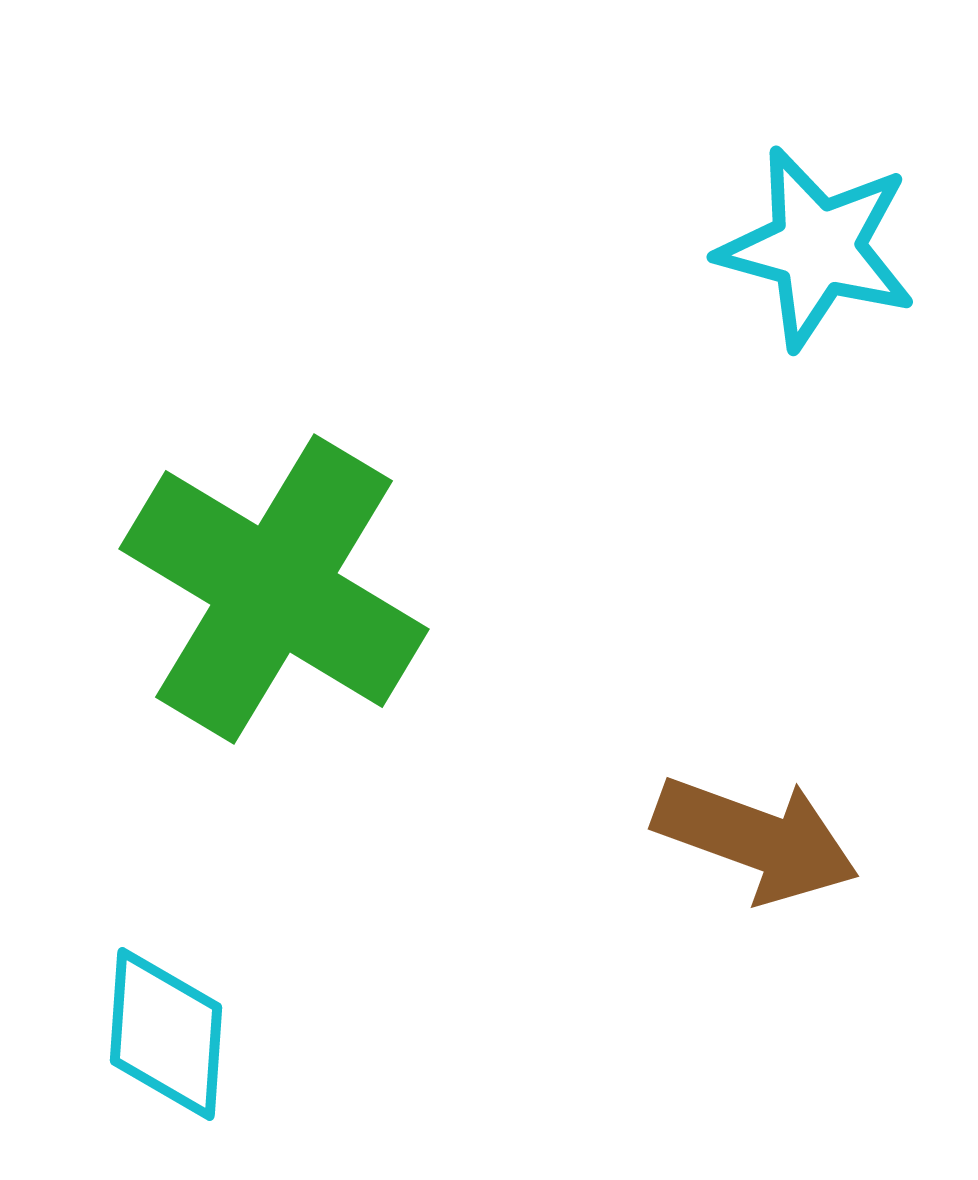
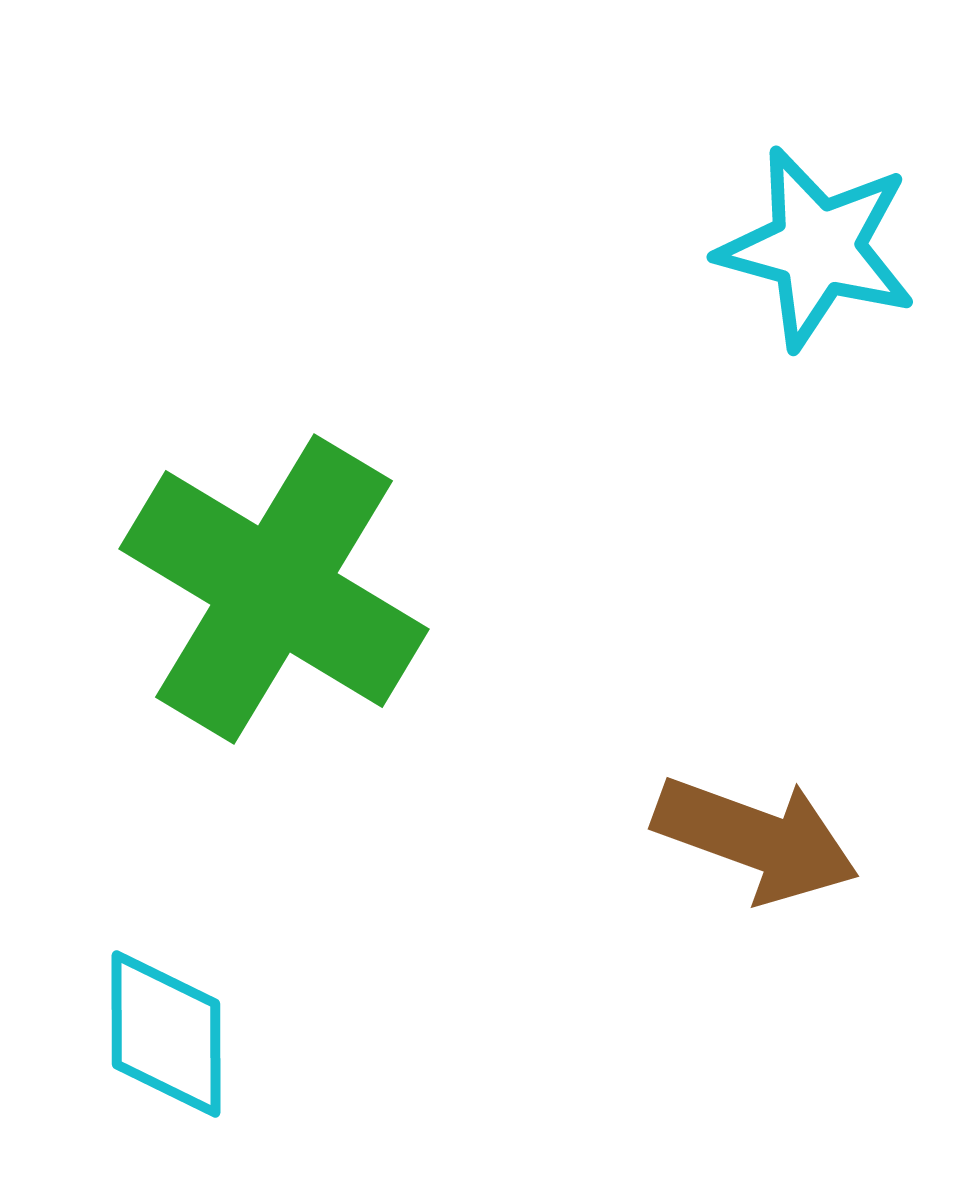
cyan diamond: rotated 4 degrees counterclockwise
